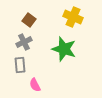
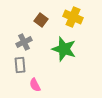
brown square: moved 12 px right
